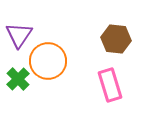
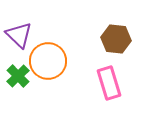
purple triangle: rotated 20 degrees counterclockwise
green cross: moved 3 px up
pink rectangle: moved 1 px left, 2 px up
